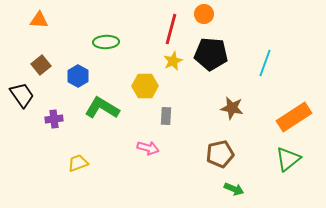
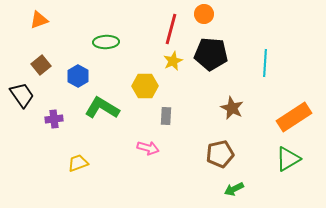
orange triangle: rotated 24 degrees counterclockwise
cyan line: rotated 16 degrees counterclockwise
brown star: rotated 15 degrees clockwise
green triangle: rotated 8 degrees clockwise
green arrow: rotated 132 degrees clockwise
